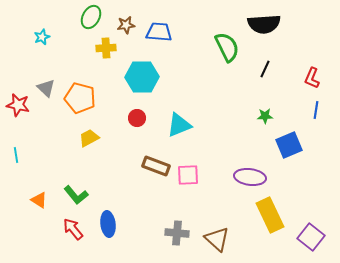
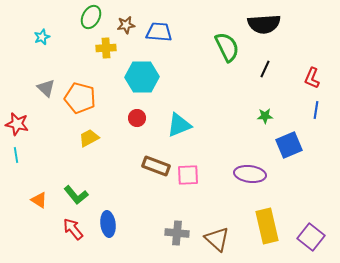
red star: moved 1 px left, 19 px down
purple ellipse: moved 3 px up
yellow rectangle: moved 3 px left, 11 px down; rotated 12 degrees clockwise
